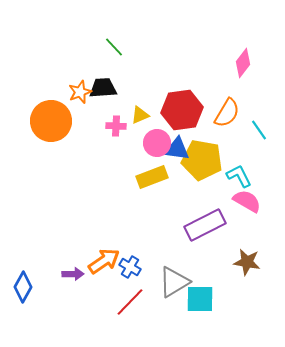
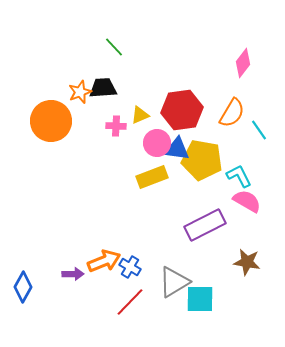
orange semicircle: moved 5 px right
orange arrow: rotated 12 degrees clockwise
